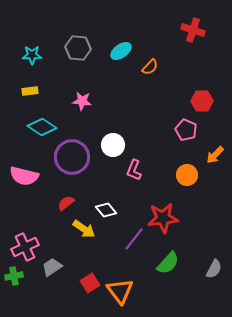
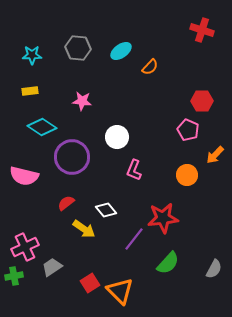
red cross: moved 9 px right
pink pentagon: moved 2 px right
white circle: moved 4 px right, 8 px up
orange triangle: rotated 8 degrees counterclockwise
